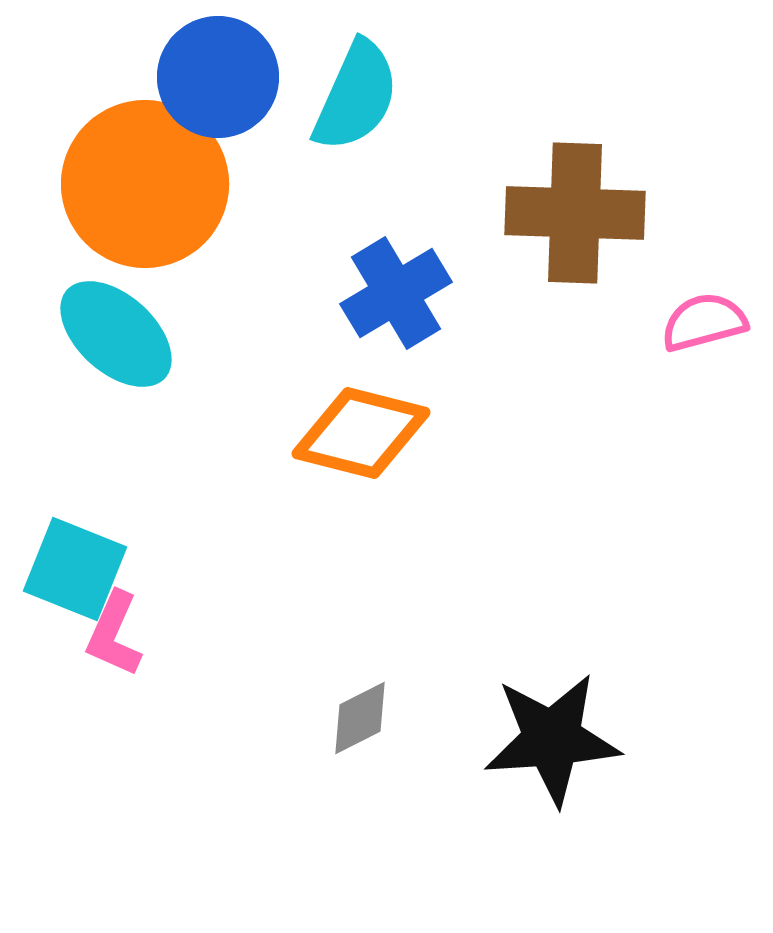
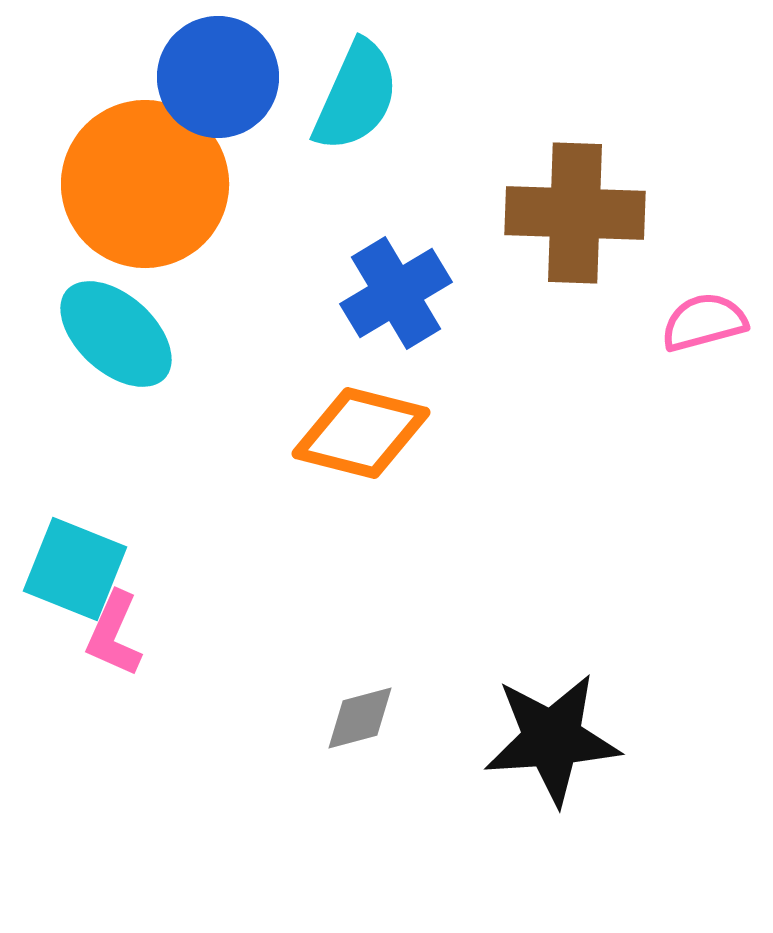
gray diamond: rotated 12 degrees clockwise
